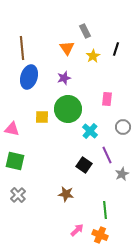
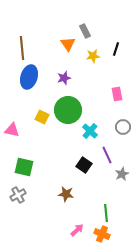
orange triangle: moved 1 px right, 4 px up
yellow star: rotated 24 degrees clockwise
pink rectangle: moved 10 px right, 5 px up; rotated 16 degrees counterclockwise
green circle: moved 1 px down
yellow square: rotated 24 degrees clockwise
pink triangle: moved 1 px down
green square: moved 9 px right, 6 px down
gray cross: rotated 14 degrees clockwise
green line: moved 1 px right, 3 px down
orange cross: moved 2 px right, 1 px up
